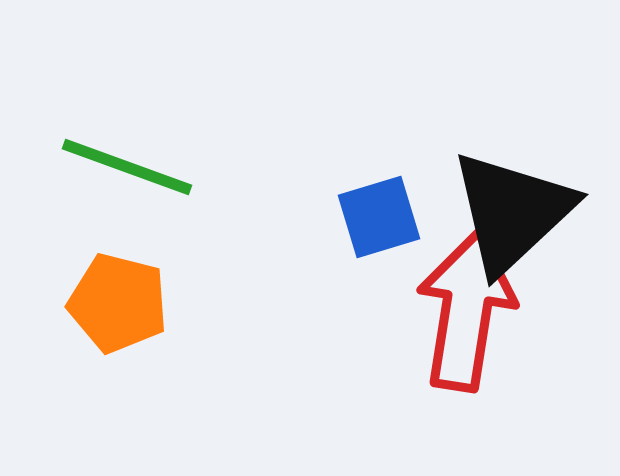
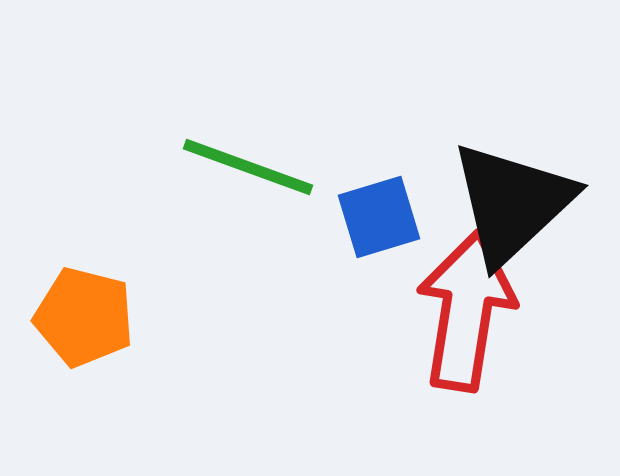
green line: moved 121 px right
black triangle: moved 9 px up
orange pentagon: moved 34 px left, 14 px down
